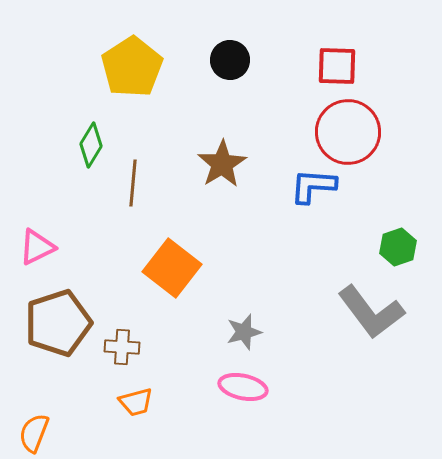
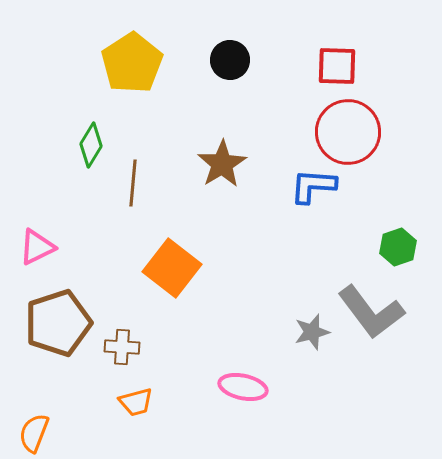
yellow pentagon: moved 4 px up
gray star: moved 68 px right
